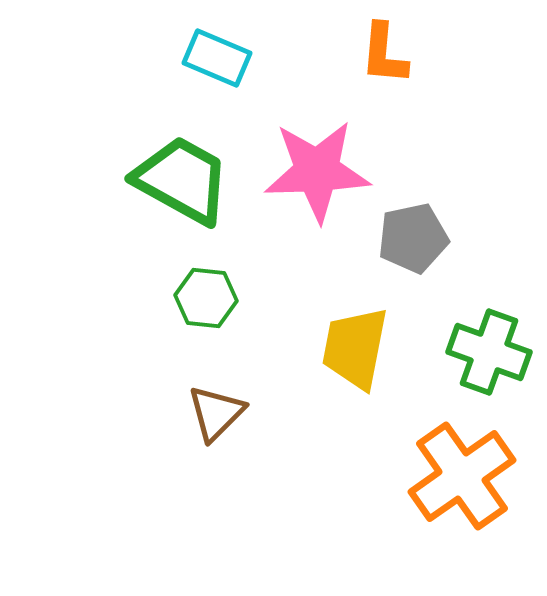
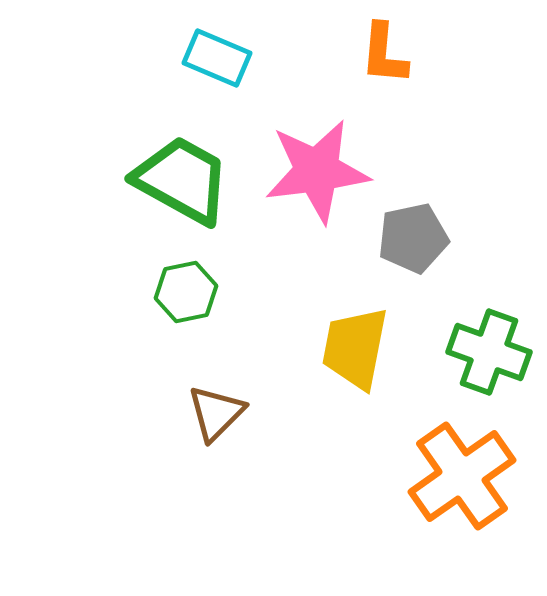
pink star: rotated 5 degrees counterclockwise
green hexagon: moved 20 px left, 6 px up; rotated 18 degrees counterclockwise
